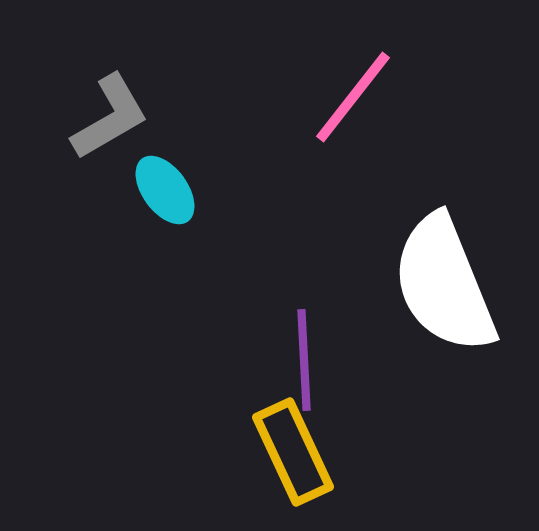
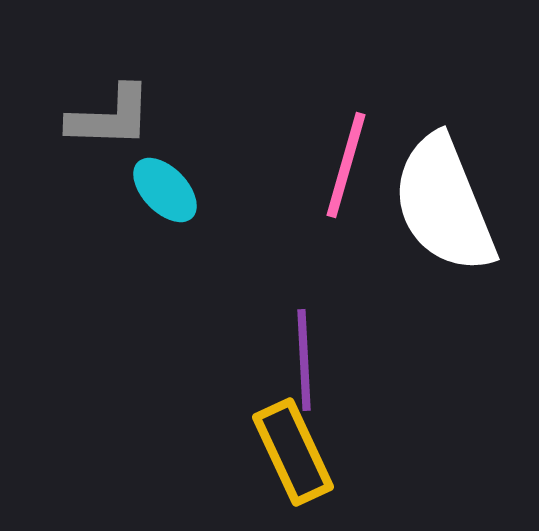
pink line: moved 7 px left, 68 px down; rotated 22 degrees counterclockwise
gray L-shape: rotated 32 degrees clockwise
cyan ellipse: rotated 8 degrees counterclockwise
white semicircle: moved 80 px up
